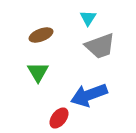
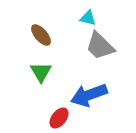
cyan triangle: rotated 48 degrees counterclockwise
brown ellipse: rotated 70 degrees clockwise
gray trapezoid: rotated 64 degrees clockwise
green triangle: moved 3 px right
